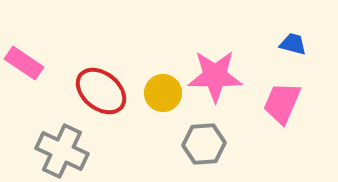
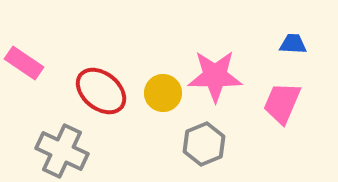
blue trapezoid: rotated 12 degrees counterclockwise
gray hexagon: rotated 18 degrees counterclockwise
